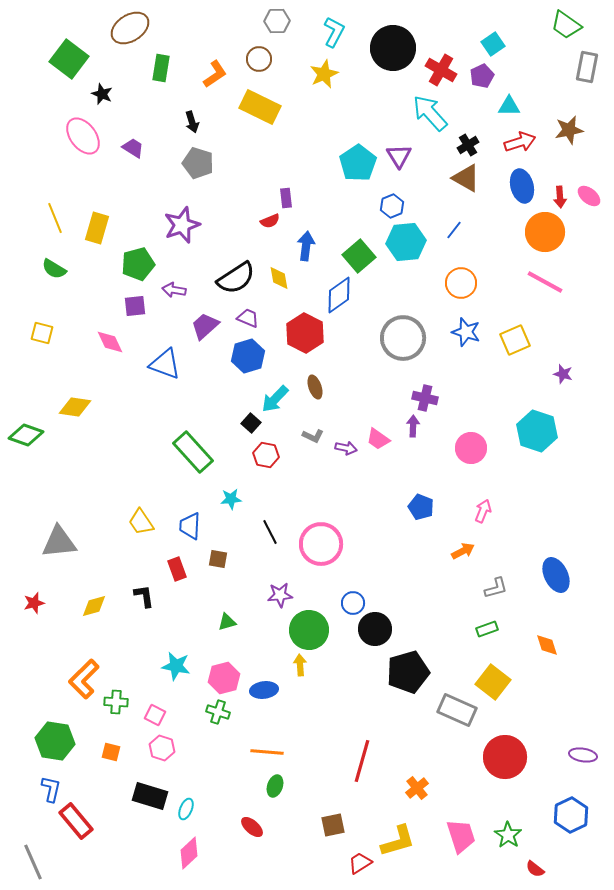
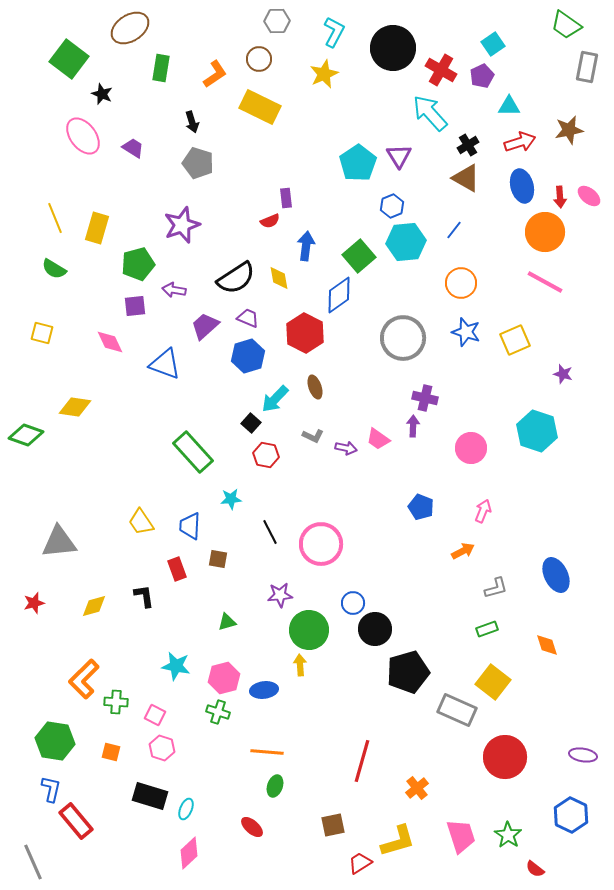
blue hexagon at (571, 815): rotated 8 degrees counterclockwise
